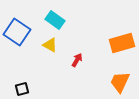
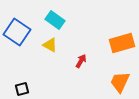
red arrow: moved 4 px right, 1 px down
